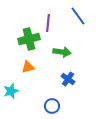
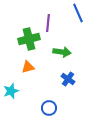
blue line: moved 3 px up; rotated 12 degrees clockwise
blue circle: moved 3 px left, 2 px down
